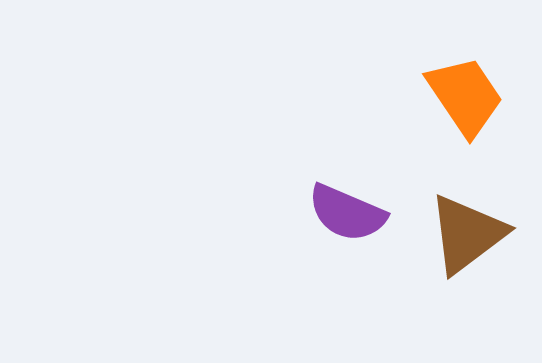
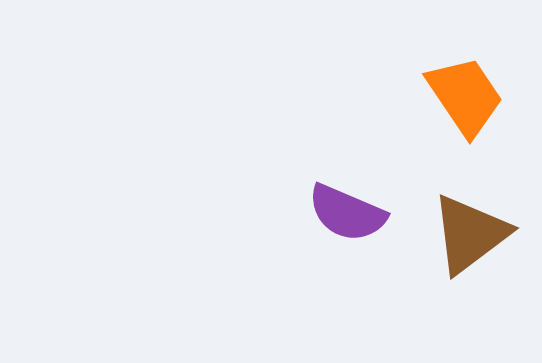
brown triangle: moved 3 px right
